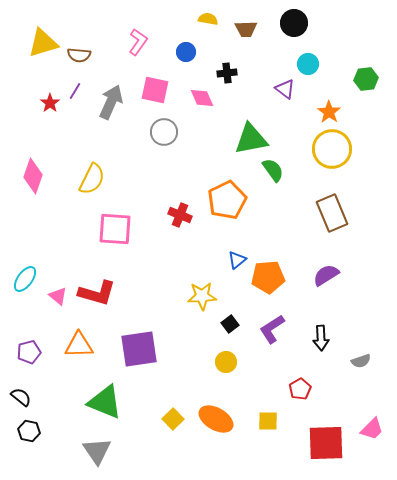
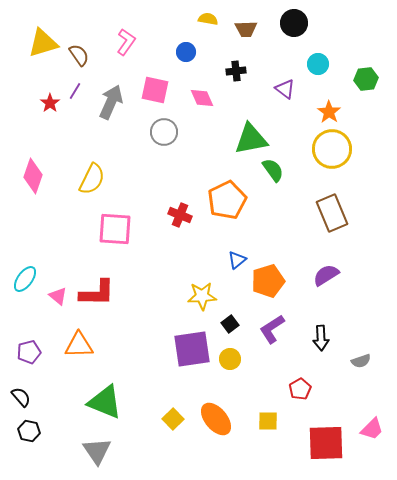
pink L-shape at (138, 42): moved 12 px left
brown semicircle at (79, 55): rotated 130 degrees counterclockwise
cyan circle at (308, 64): moved 10 px right
black cross at (227, 73): moved 9 px right, 2 px up
orange pentagon at (268, 277): moved 4 px down; rotated 12 degrees counterclockwise
red L-shape at (97, 293): rotated 15 degrees counterclockwise
purple square at (139, 349): moved 53 px right
yellow circle at (226, 362): moved 4 px right, 3 px up
black semicircle at (21, 397): rotated 10 degrees clockwise
orange ellipse at (216, 419): rotated 20 degrees clockwise
